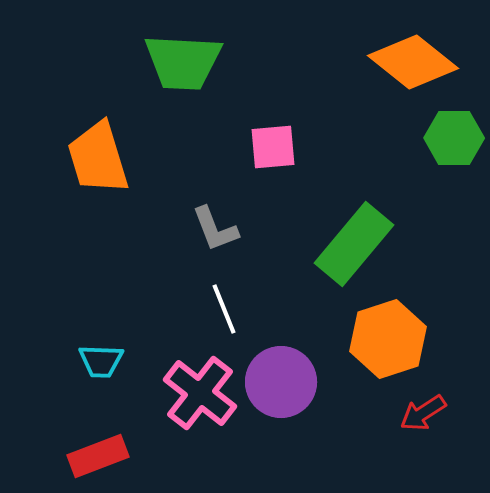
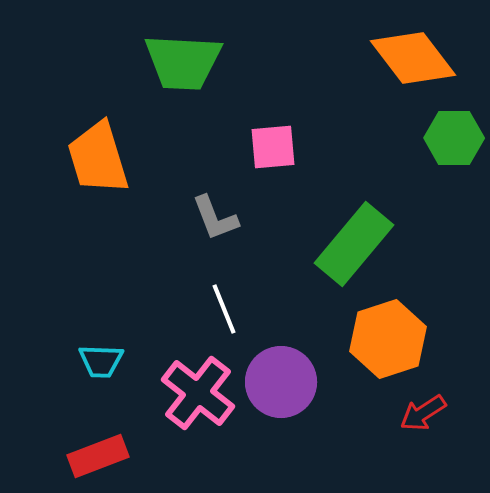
orange diamond: moved 4 px up; rotated 14 degrees clockwise
gray L-shape: moved 11 px up
pink cross: moved 2 px left
